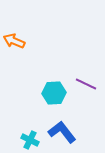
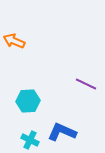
cyan hexagon: moved 26 px left, 8 px down
blue L-shape: rotated 28 degrees counterclockwise
